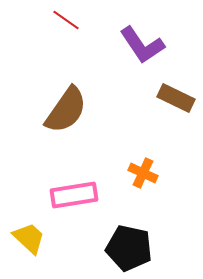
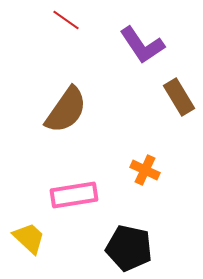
brown rectangle: moved 3 px right, 1 px up; rotated 33 degrees clockwise
orange cross: moved 2 px right, 3 px up
